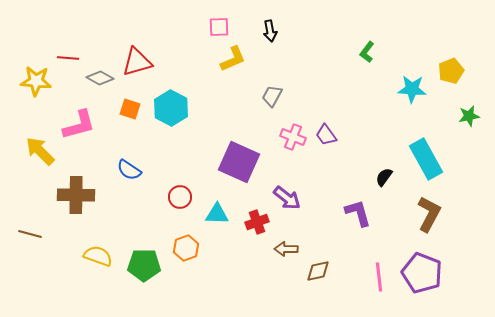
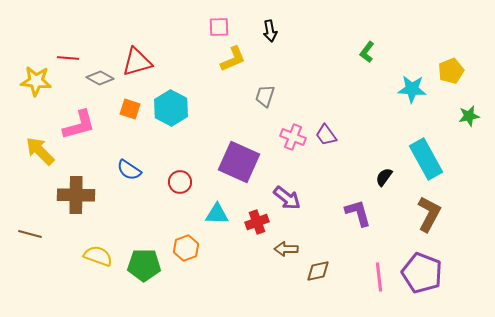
gray trapezoid: moved 7 px left; rotated 10 degrees counterclockwise
red circle: moved 15 px up
